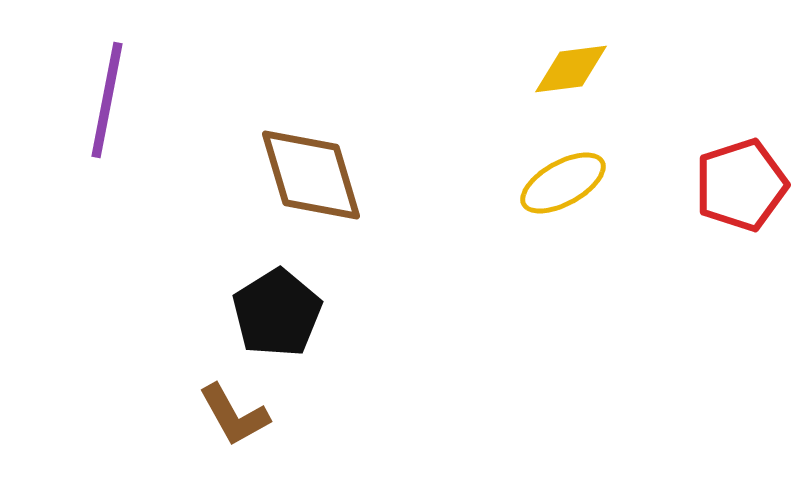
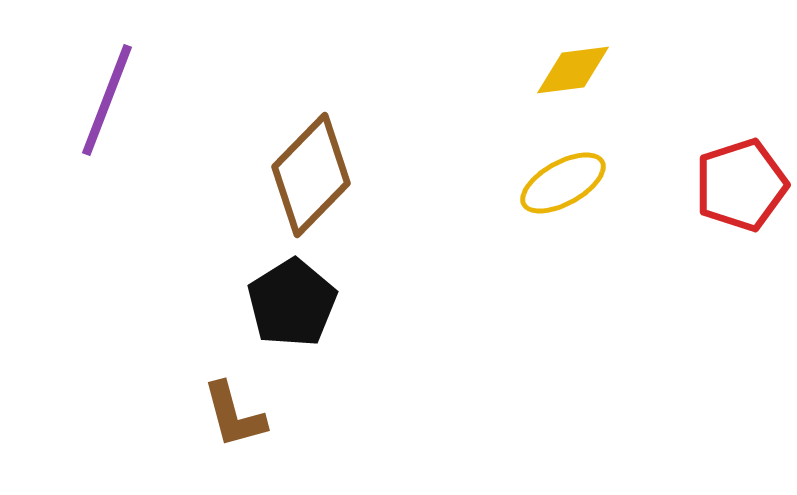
yellow diamond: moved 2 px right, 1 px down
purple line: rotated 10 degrees clockwise
brown diamond: rotated 61 degrees clockwise
black pentagon: moved 15 px right, 10 px up
brown L-shape: rotated 14 degrees clockwise
